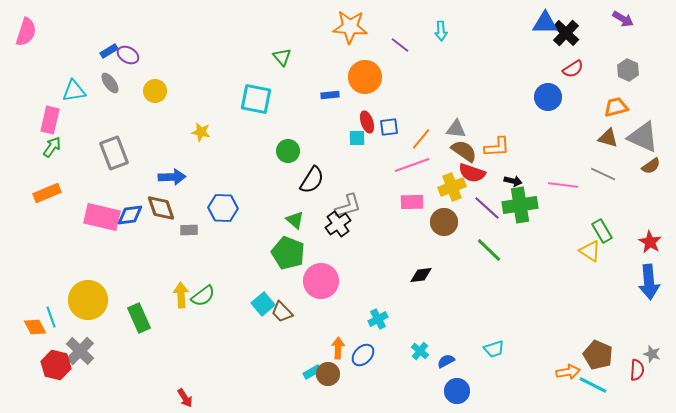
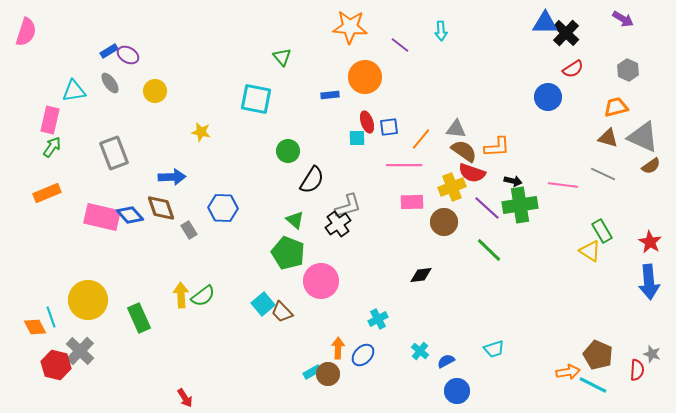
pink line at (412, 165): moved 8 px left; rotated 20 degrees clockwise
blue diamond at (130, 215): rotated 56 degrees clockwise
gray rectangle at (189, 230): rotated 60 degrees clockwise
